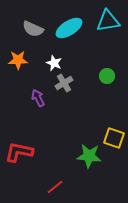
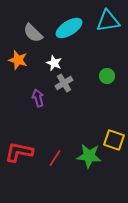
gray semicircle: moved 4 px down; rotated 20 degrees clockwise
orange star: rotated 18 degrees clockwise
purple arrow: rotated 12 degrees clockwise
yellow square: moved 2 px down
red line: moved 29 px up; rotated 18 degrees counterclockwise
